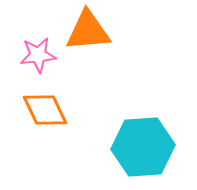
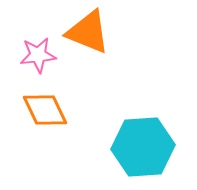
orange triangle: moved 1 px down; rotated 27 degrees clockwise
